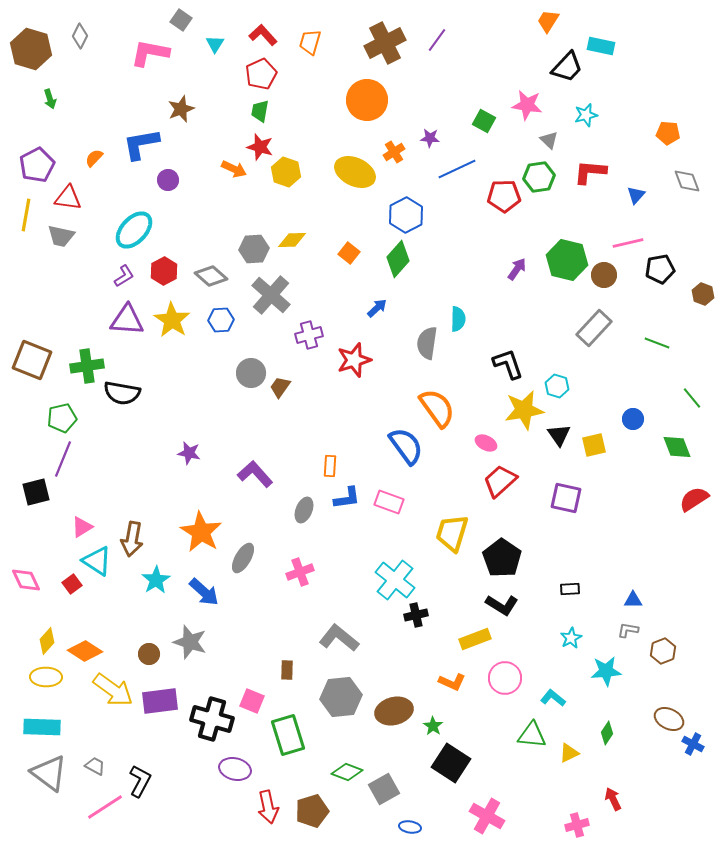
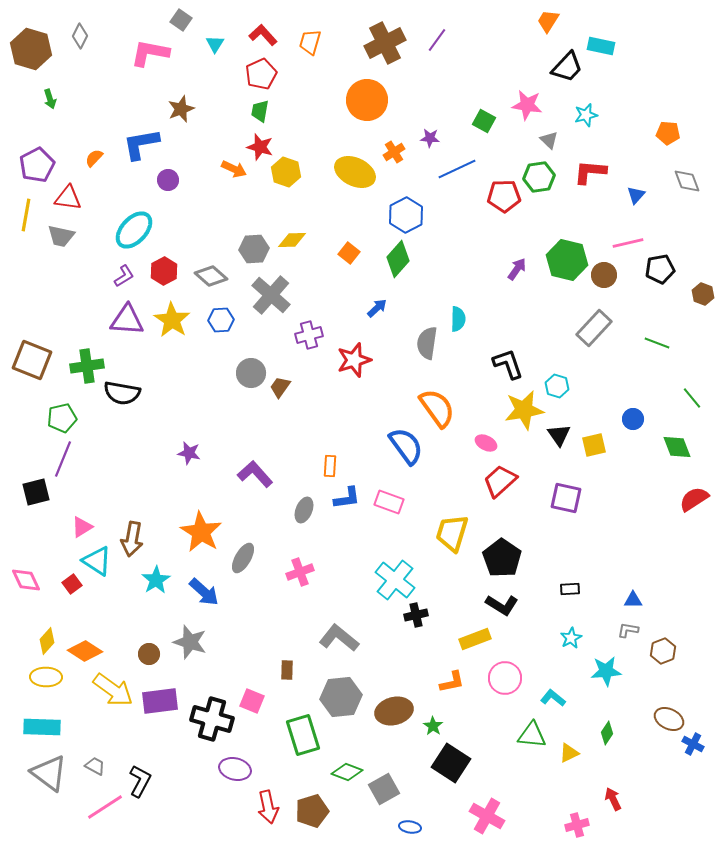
orange L-shape at (452, 682): rotated 36 degrees counterclockwise
green rectangle at (288, 735): moved 15 px right
